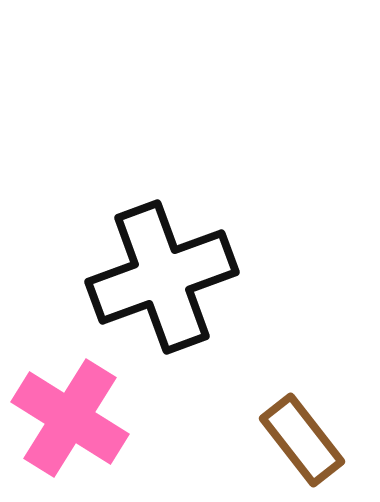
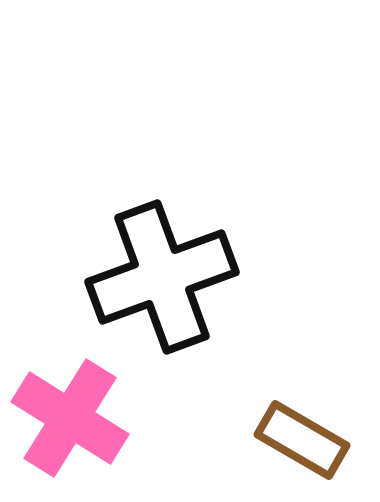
brown rectangle: rotated 22 degrees counterclockwise
